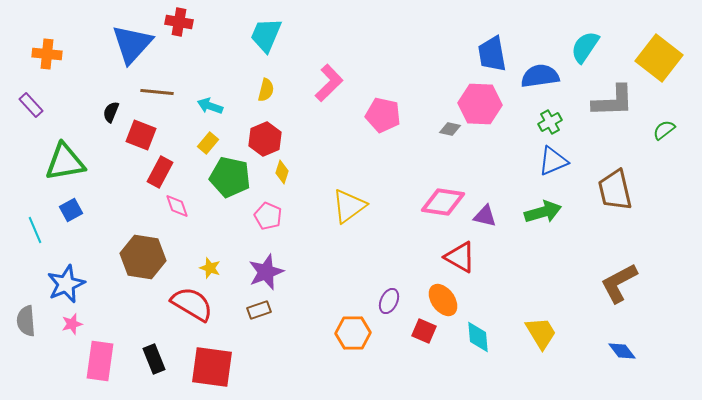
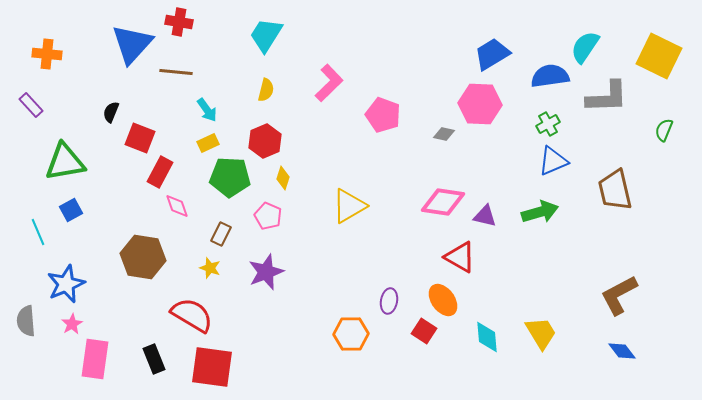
cyan trapezoid at (266, 35): rotated 9 degrees clockwise
blue trapezoid at (492, 54): rotated 69 degrees clockwise
yellow square at (659, 58): moved 2 px up; rotated 12 degrees counterclockwise
blue semicircle at (540, 76): moved 10 px right
brown line at (157, 92): moved 19 px right, 20 px up
gray L-shape at (613, 101): moved 6 px left, 4 px up
cyan arrow at (210, 106): moved 3 px left, 4 px down; rotated 145 degrees counterclockwise
pink pentagon at (383, 115): rotated 8 degrees clockwise
green cross at (550, 122): moved 2 px left, 2 px down
gray diamond at (450, 129): moved 6 px left, 5 px down
green semicircle at (664, 130): rotated 30 degrees counterclockwise
red square at (141, 135): moved 1 px left, 3 px down
red hexagon at (265, 139): moved 2 px down
yellow rectangle at (208, 143): rotated 25 degrees clockwise
yellow diamond at (282, 172): moved 1 px right, 6 px down
green pentagon at (230, 177): rotated 9 degrees counterclockwise
yellow triangle at (349, 206): rotated 6 degrees clockwise
green arrow at (543, 212): moved 3 px left
cyan line at (35, 230): moved 3 px right, 2 px down
brown L-shape at (619, 283): moved 12 px down
purple ellipse at (389, 301): rotated 15 degrees counterclockwise
red semicircle at (192, 304): moved 11 px down
brown rectangle at (259, 310): moved 38 px left, 76 px up; rotated 45 degrees counterclockwise
pink star at (72, 324): rotated 15 degrees counterclockwise
red square at (424, 331): rotated 10 degrees clockwise
orange hexagon at (353, 333): moved 2 px left, 1 px down
cyan diamond at (478, 337): moved 9 px right
pink rectangle at (100, 361): moved 5 px left, 2 px up
